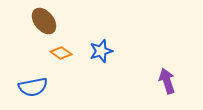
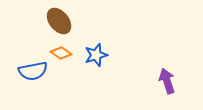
brown ellipse: moved 15 px right
blue star: moved 5 px left, 4 px down
blue semicircle: moved 16 px up
